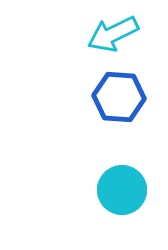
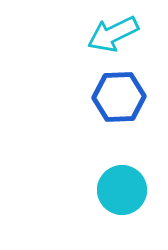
blue hexagon: rotated 6 degrees counterclockwise
